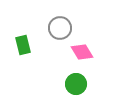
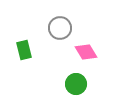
green rectangle: moved 1 px right, 5 px down
pink diamond: moved 4 px right
